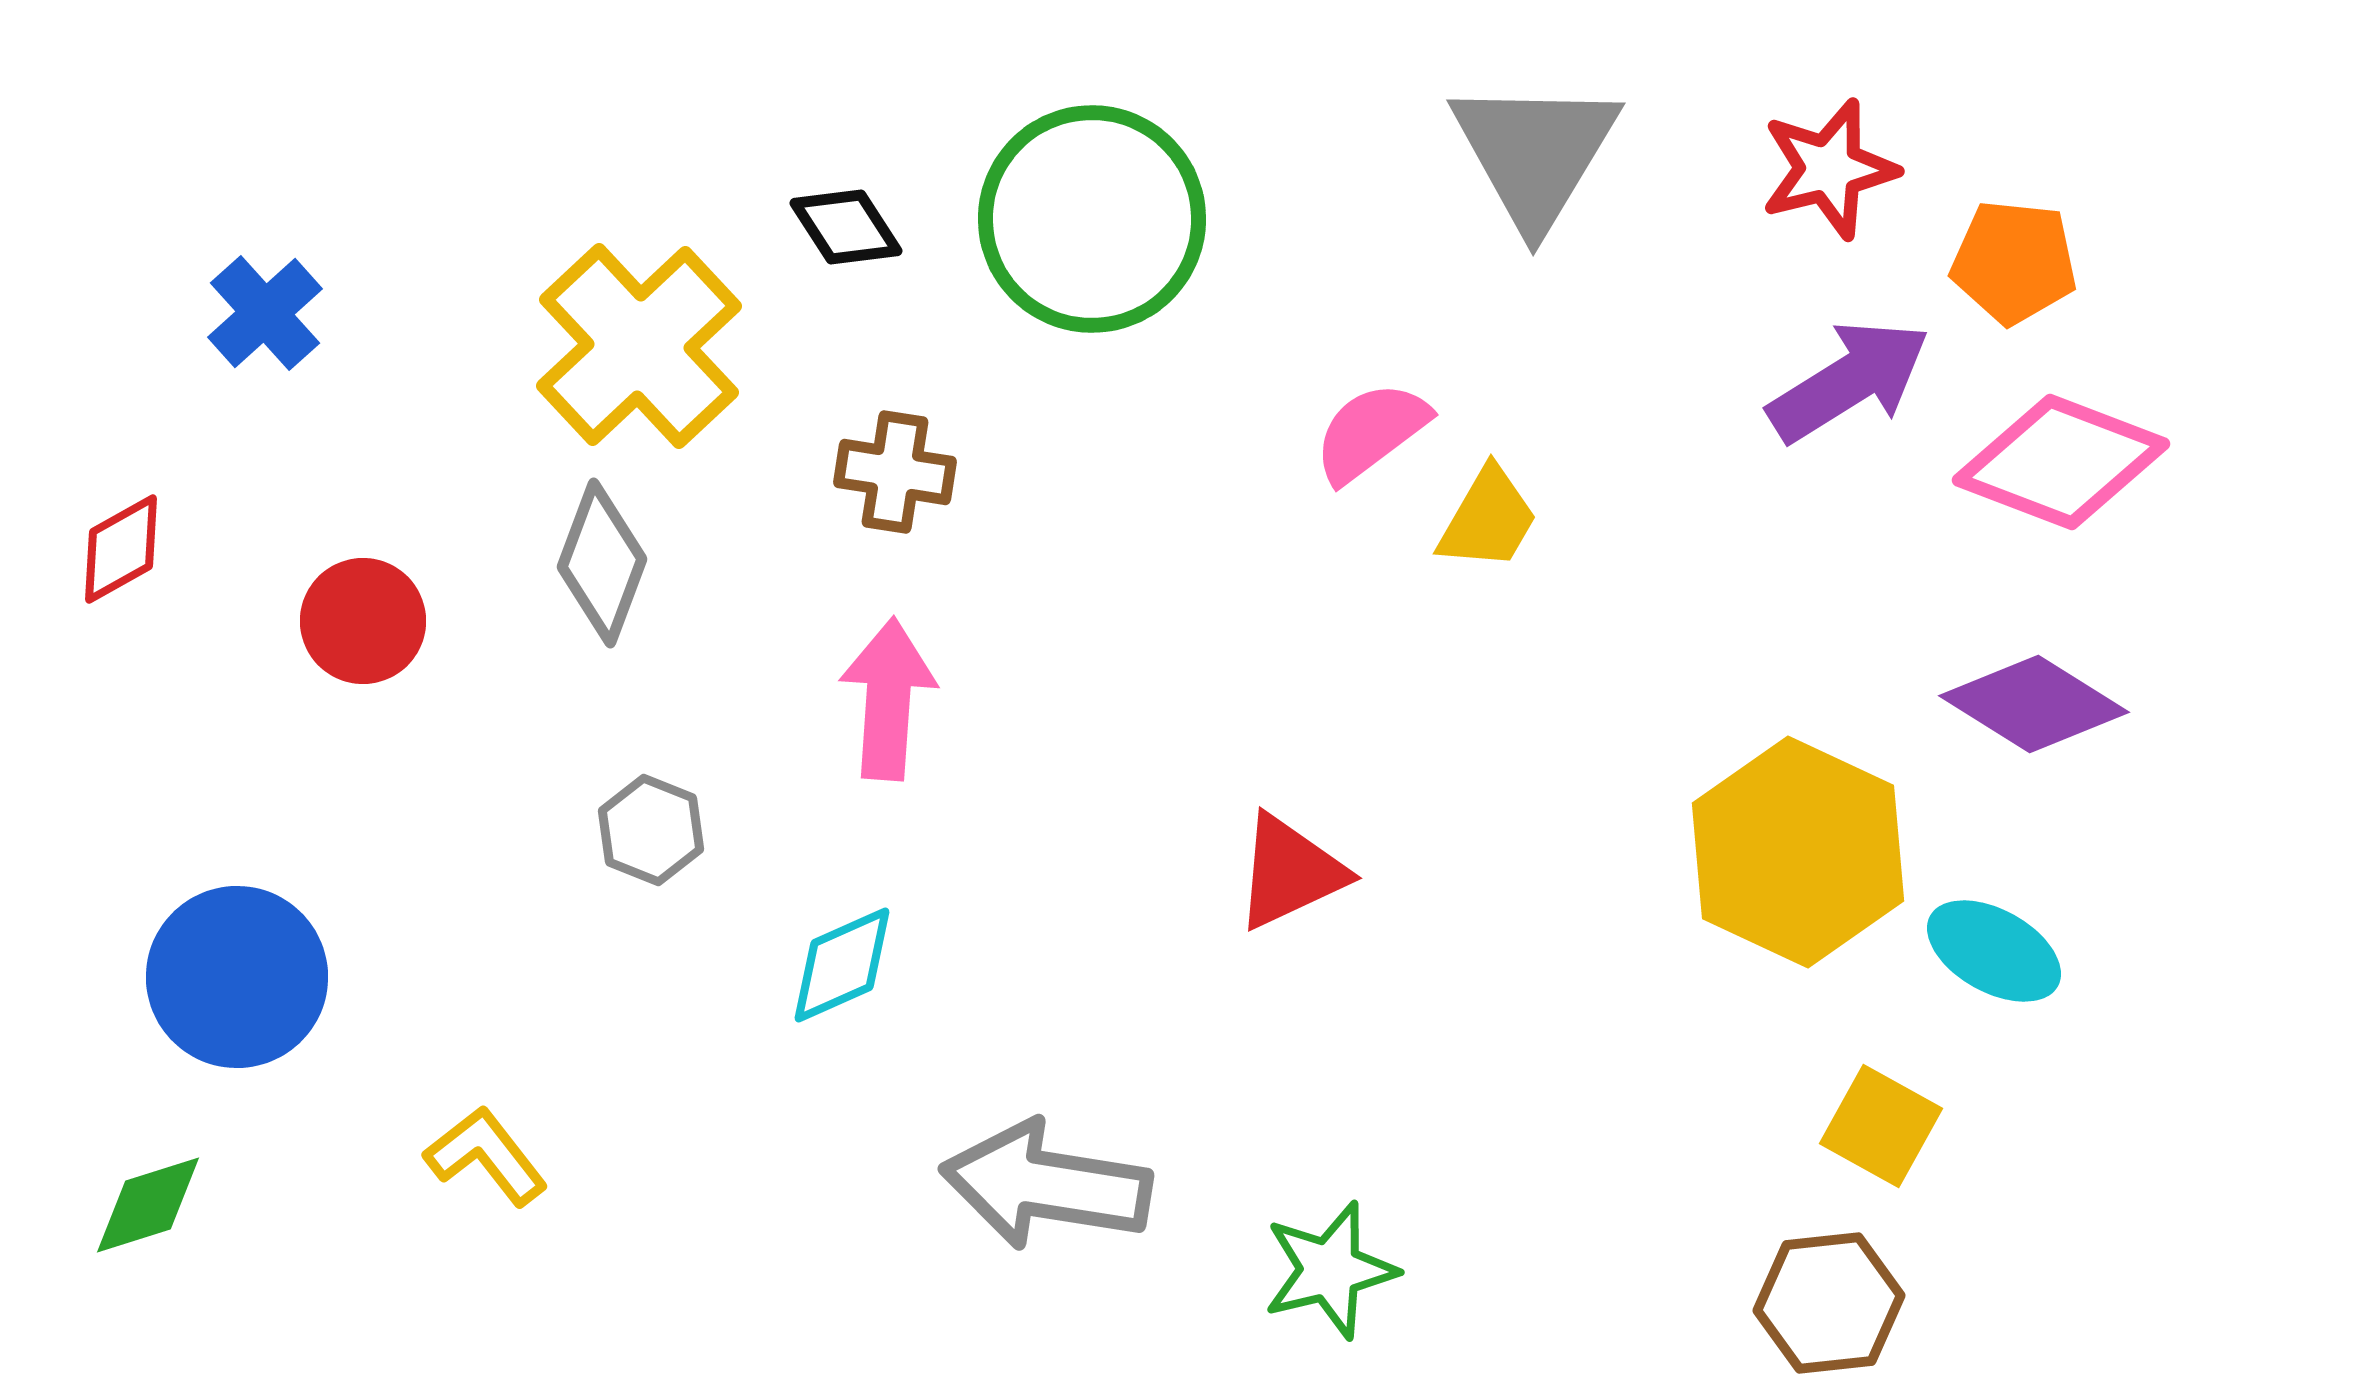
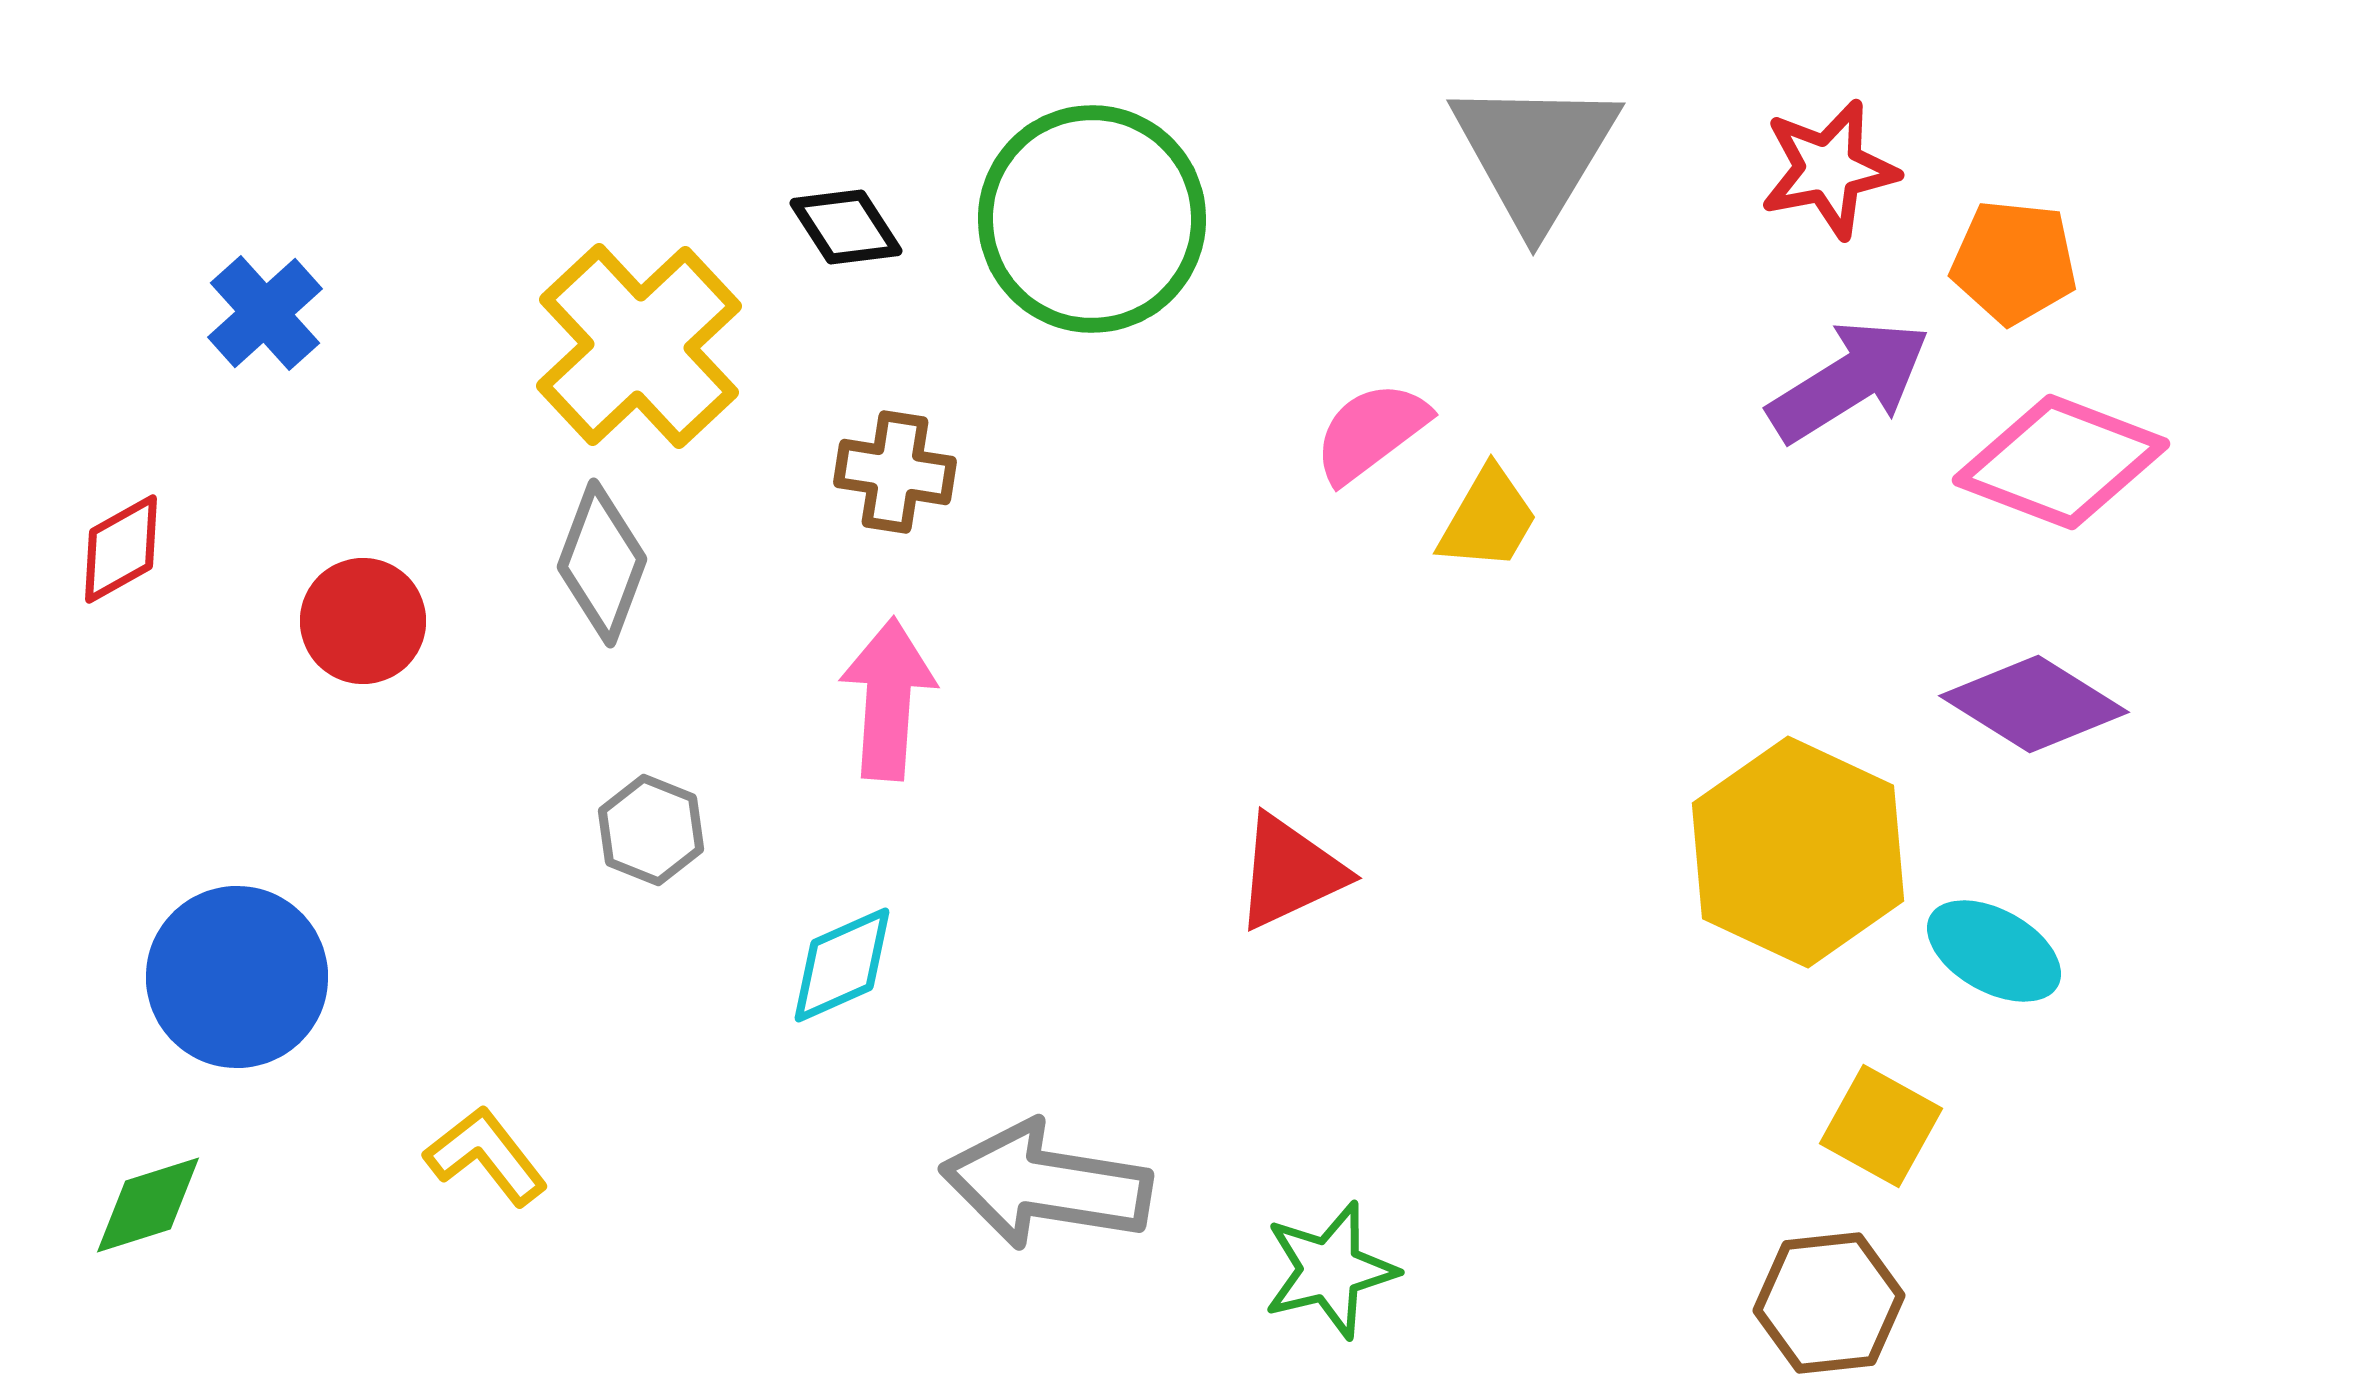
red star: rotated 3 degrees clockwise
